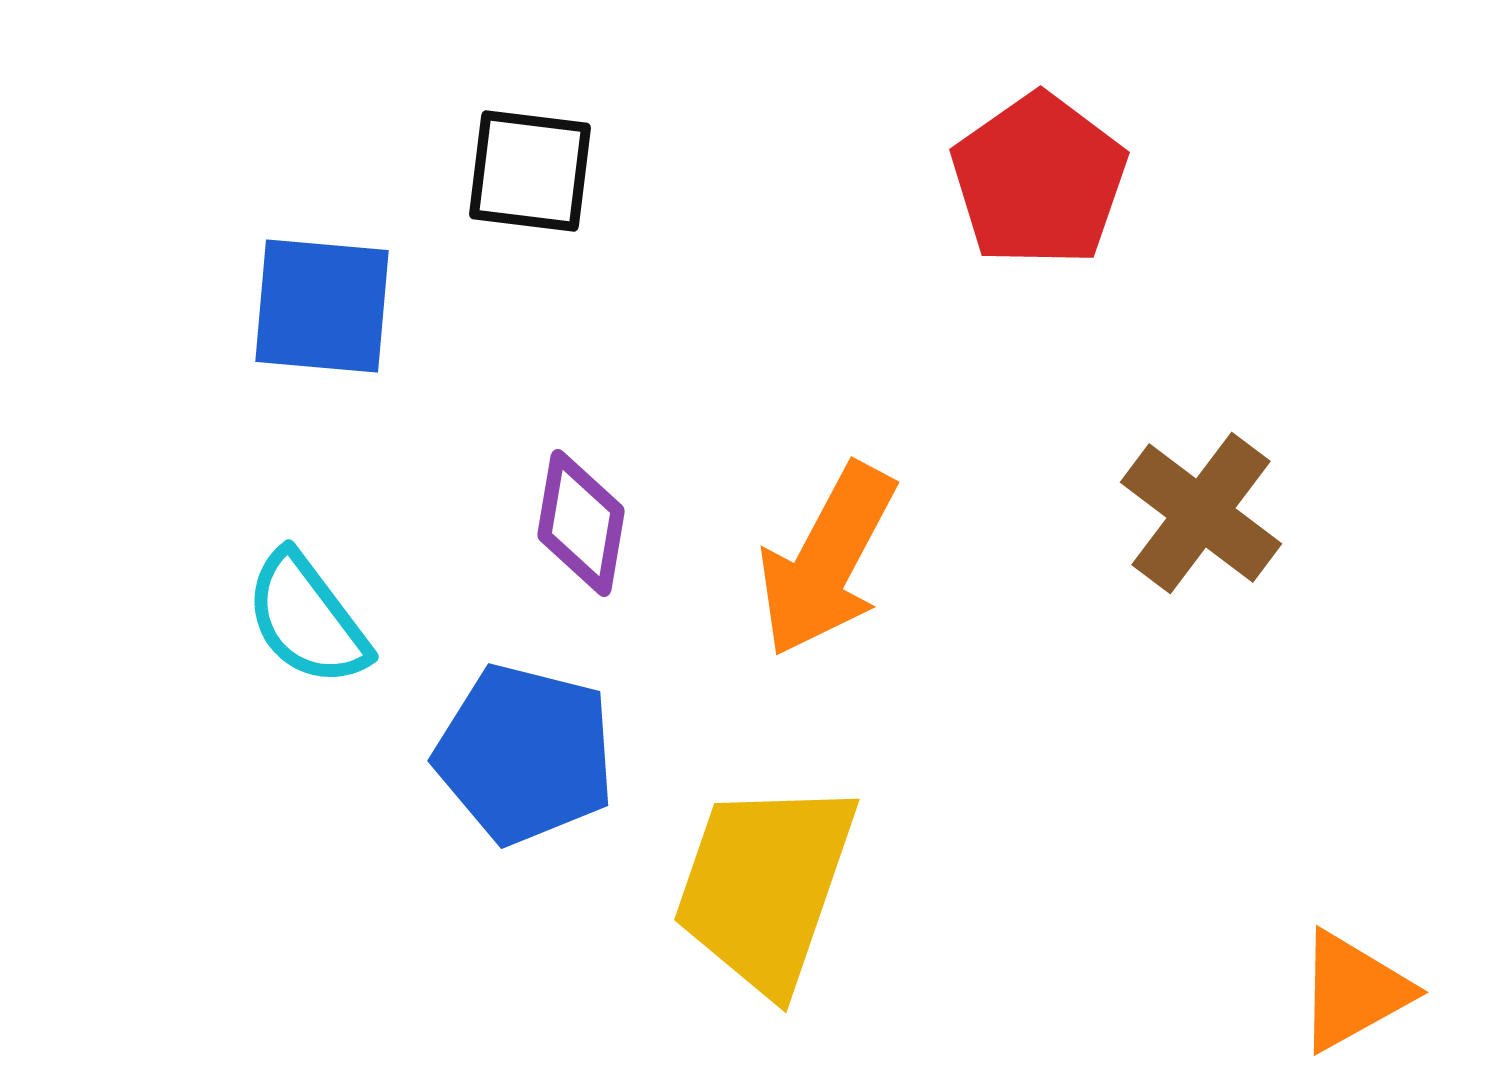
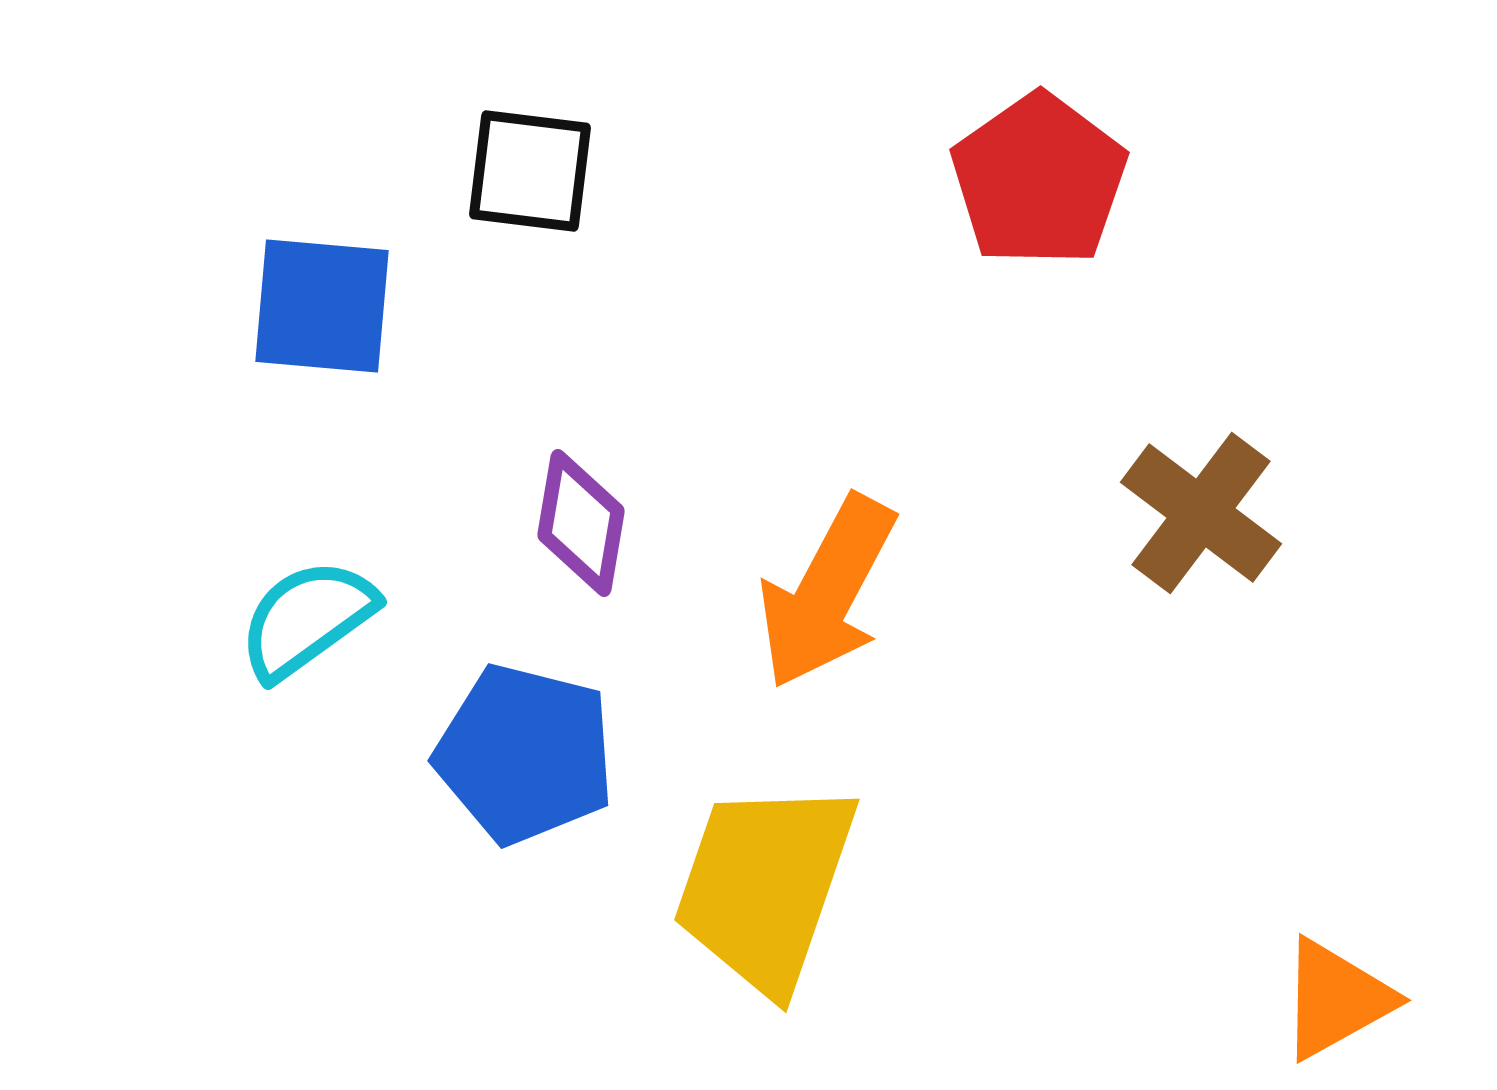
orange arrow: moved 32 px down
cyan semicircle: rotated 91 degrees clockwise
orange triangle: moved 17 px left, 8 px down
